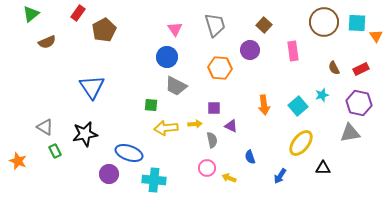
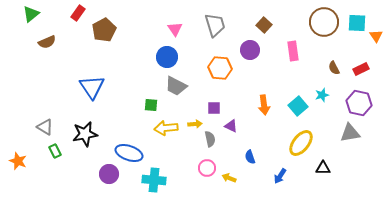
gray semicircle at (212, 140): moved 2 px left, 1 px up
